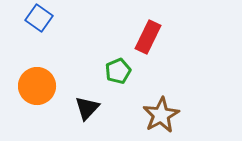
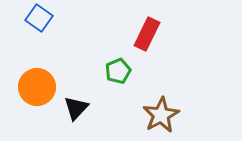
red rectangle: moved 1 px left, 3 px up
orange circle: moved 1 px down
black triangle: moved 11 px left
